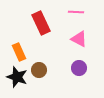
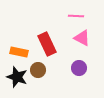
pink line: moved 4 px down
red rectangle: moved 6 px right, 21 px down
pink triangle: moved 3 px right, 1 px up
orange rectangle: rotated 54 degrees counterclockwise
brown circle: moved 1 px left
